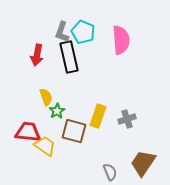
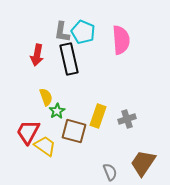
gray L-shape: rotated 10 degrees counterclockwise
black rectangle: moved 2 px down
red trapezoid: rotated 68 degrees counterclockwise
